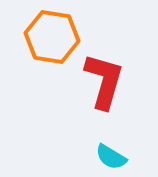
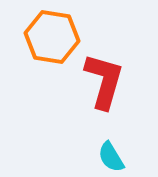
cyan semicircle: rotated 28 degrees clockwise
